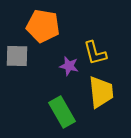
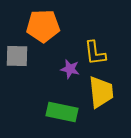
orange pentagon: rotated 12 degrees counterclockwise
yellow L-shape: rotated 8 degrees clockwise
purple star: moved 1 px right, 3 px down
green rectangle: rotated 48 degrees counterclockwise
